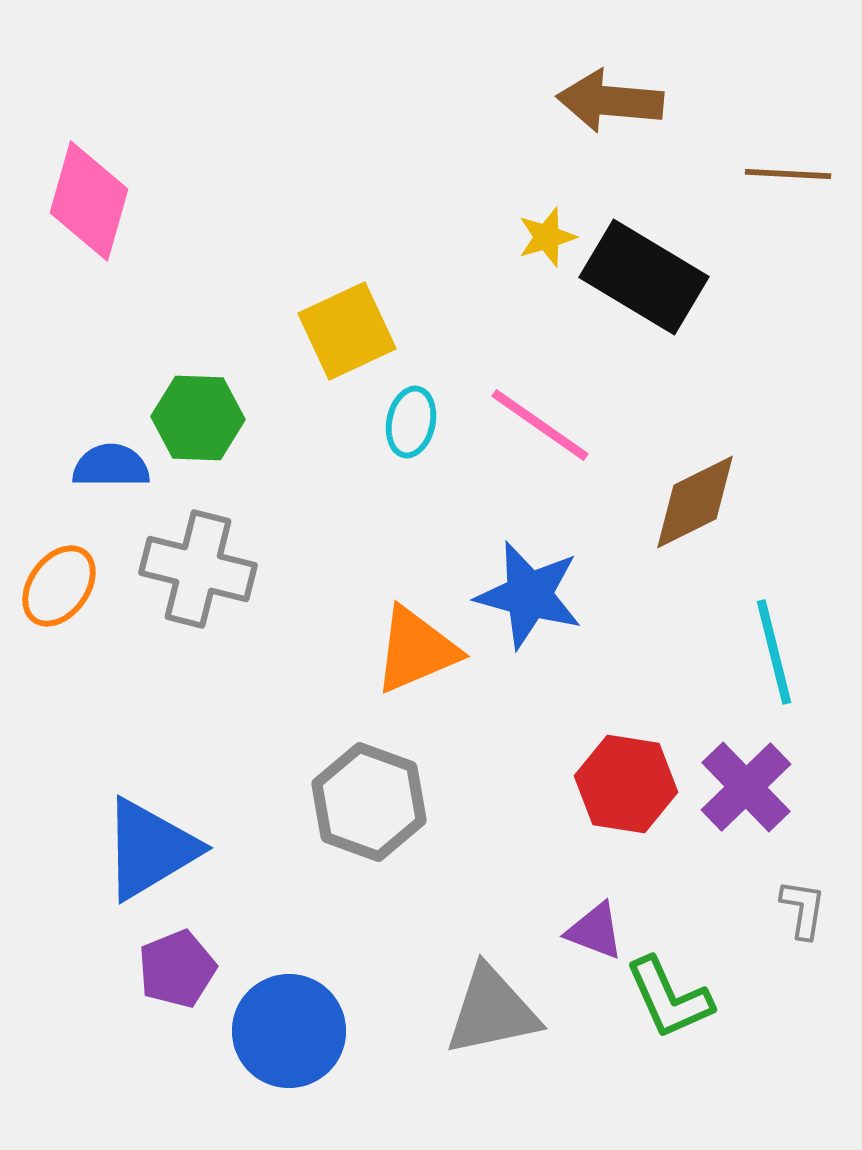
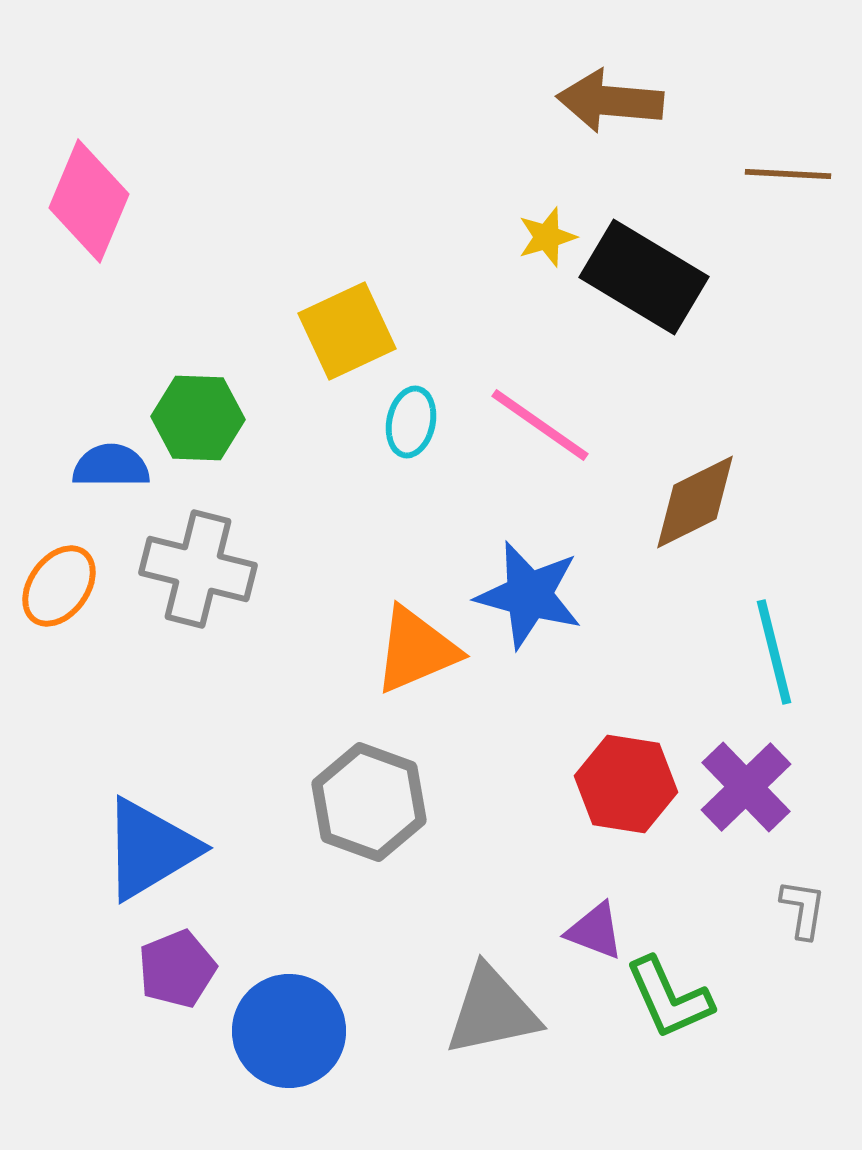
pink diamond: rotated 7 degrees clockwise
